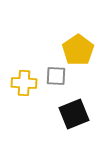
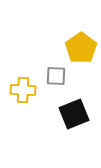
yellow pentagon: moved 3 px right, 2 px up
yellow cross: moved 1 px left, 7 px down
